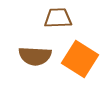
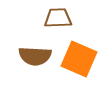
orange square: moved 1 px left; rotated 9 degrees counterclockwise
